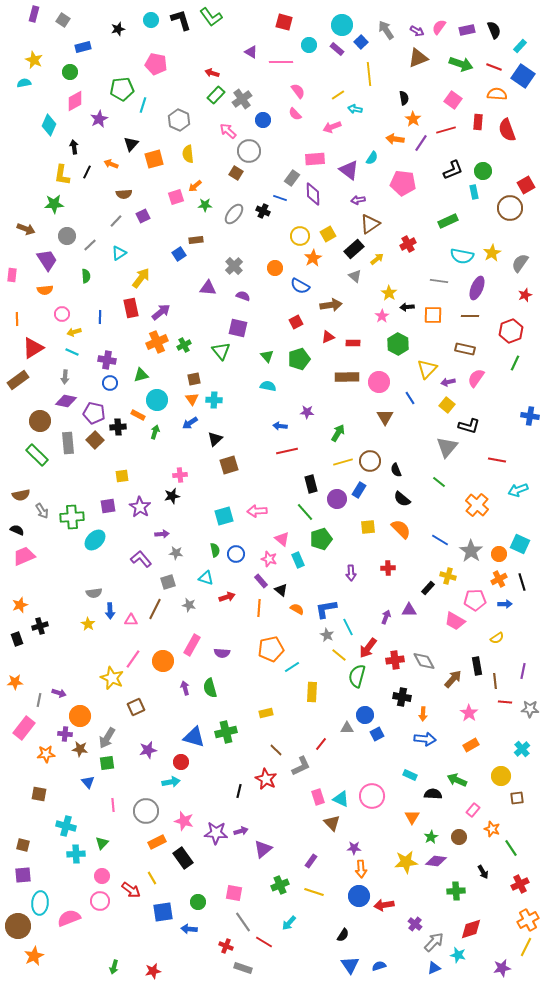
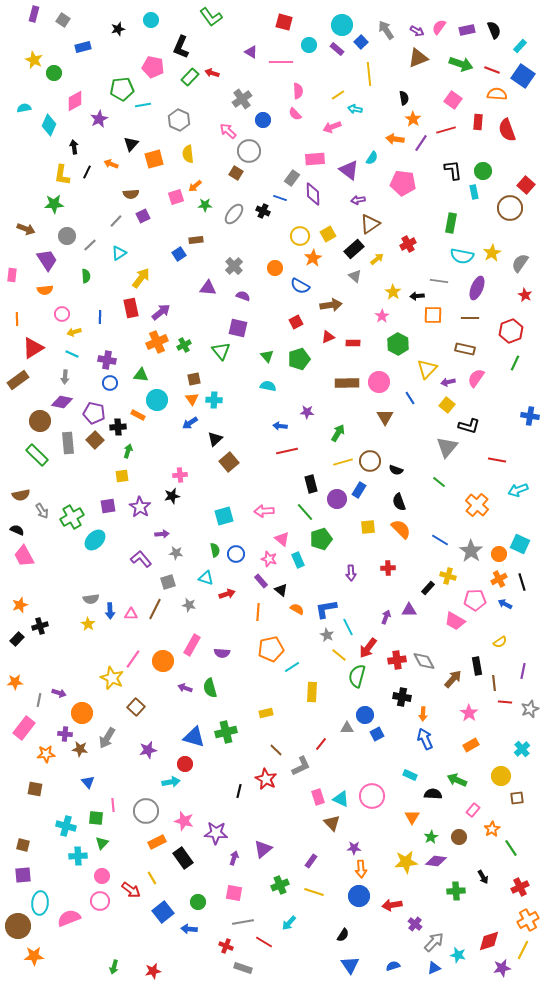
black L-shape at (181, 20): moved 27 px down; rotated 140 degrees counterclockwise
pink pentagon at (156, 64): moved 3 px left, 3 px down
red line at (494, 67): moved 2 px left, 3 px down
green circle at (70, 72): moved 16 px left, 1 px down
cyan semicircle at (24, 83): moved 25 px down
pink semicircle at (298, 91): rotated 35 degrees clockwise
green rectangle at (216, 95): moved 26 px left, 18 px up
cyan line at (143, 105): rotated 63 degrees clockwise
black L-shape at (453, 170): rotated 75 degrees counterclockwise
red square at (526, 185): rotated 18 degrees counterclockwise
brown semicircle at (124, 194): moved 7 px right
green rectangle at (448, 221): moved 3 px right, 2 px down; rotated 54 degrees counterclockwise
yellow star at (389, 293): moved 4 px right, 1 px up
red star at (525, 295): rotated 24 degrees counterclockwise
black arrow at (407, 307): moved 10 px right, 11 px up
brown line at (470, 316): moved 2 px down
cyan line at (72, 352): moved 2 px down
green triangle at (141, 375): rotated 21 degrees clockwise
brown rectangle at (347, 377): moved 6 px down
purple diamond at (66, 401): moved 4 px left, 1 px down
green arrow at (155, 432): moved 27 px left, 19 px down
brown square at (229, 465): moved 3 px up; rotated 24 degrees counterclockwise
black semicircle at (396, 470): rotated 48 degrees counterclockwise
black semicircle at (402, 499): moved 3 px left, 3 px down; rotated 30 degrees clockwise
pink arrow at (257, 511): moved 7 px right
green cross at (72, 517): rotated 25 degrees counterclockwise
pink trapezoid at (24, 556): rotated 95 degrees counterclockwise
gray semicircle at (94, 593): moved 3 px left, 6 px down
red arrow at (227, 597): moved 3 px up
blue arrow at (505, 604): rotated 152 degrees counterclockwise
orange line at (259, 608): moved 1 px left, 4 px down
pink triangle at (131, 620): moved 6 px up
yellow semicircle at (497, 638): moved 3 px right, 4 px down
black rectangle at (17, 639): rotated 64 degrees clockwise
red cross at (395, 660): moved 2 px right
brown line at (495, 681): moved 1 px left, 2 px down
purple arrow at (185, 688): rotated 56 degrees counterclockwise
brown square at (136, 707): rotated 24 degrees counterclockwise
gray star at (530, 709): rotated 24 degrees counterclockwise
orange circle at (80, 716): moved 2 px right, 3 px up
blue arrow at (425, 739): rotated 120 degrees counterclockwise
red circle at (181, 762): moved 4 px right, 2 px down
green square at (107, 763): moved 11 px left, 55 px down; rotated 14 degrees clockwise
brown square at (39, 794): moved 4 px left, 5 px up
orange star at (492, 829): rotated 21 degrees clockwise
purple arrow at (241, 831): moved 7 px left, 27 px down; rotated 56 degrees counterclockwise
cyan cross at (76, 854): moved 2 px right, 2 px down
black arrow at (483, 872): moved 5 px down
red cross at (520, 884): moved 3 px down
red arrow at (384, 905): moved 8 px right
blue square at (163, 912): rotated 30 degrees counterclockwise
gray line at (243, 922): rotated 65 degrees counterclockwise
red diamond at (471, 929): moved 18 px right, 12 px down
yellow line at (526, 947): moved 3 px left, 3 px down
orange star at (34, 956): rotated 24 degrees clockwise
blue semicircle at (379, 966): moved 14 px right
